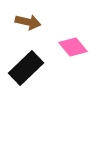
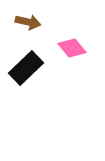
pink diamond: moved 1 px left, 1 px down
